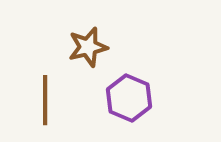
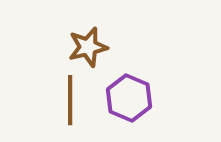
brown line: moved 25 px right
